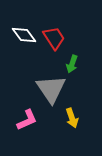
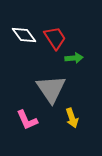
red trapezoid: moved 1 px right
green arrow: moved 2 px right, 6 px up; rotated 114 degrees counterclockwise
pink L-shape: rotated 90 degrees clockwise
